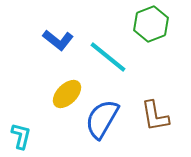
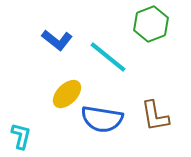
blue L-shape: moved 1 px left
blue semicircle: rotated 111 degrees counterclockwise
